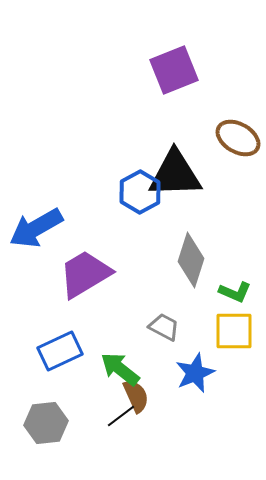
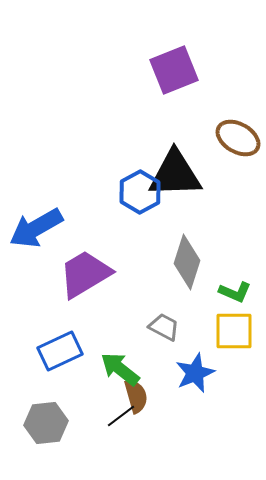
gray diamond: moved 4 px left, 2 px down
brown semicircle: rotated 8 degrees clockwise
